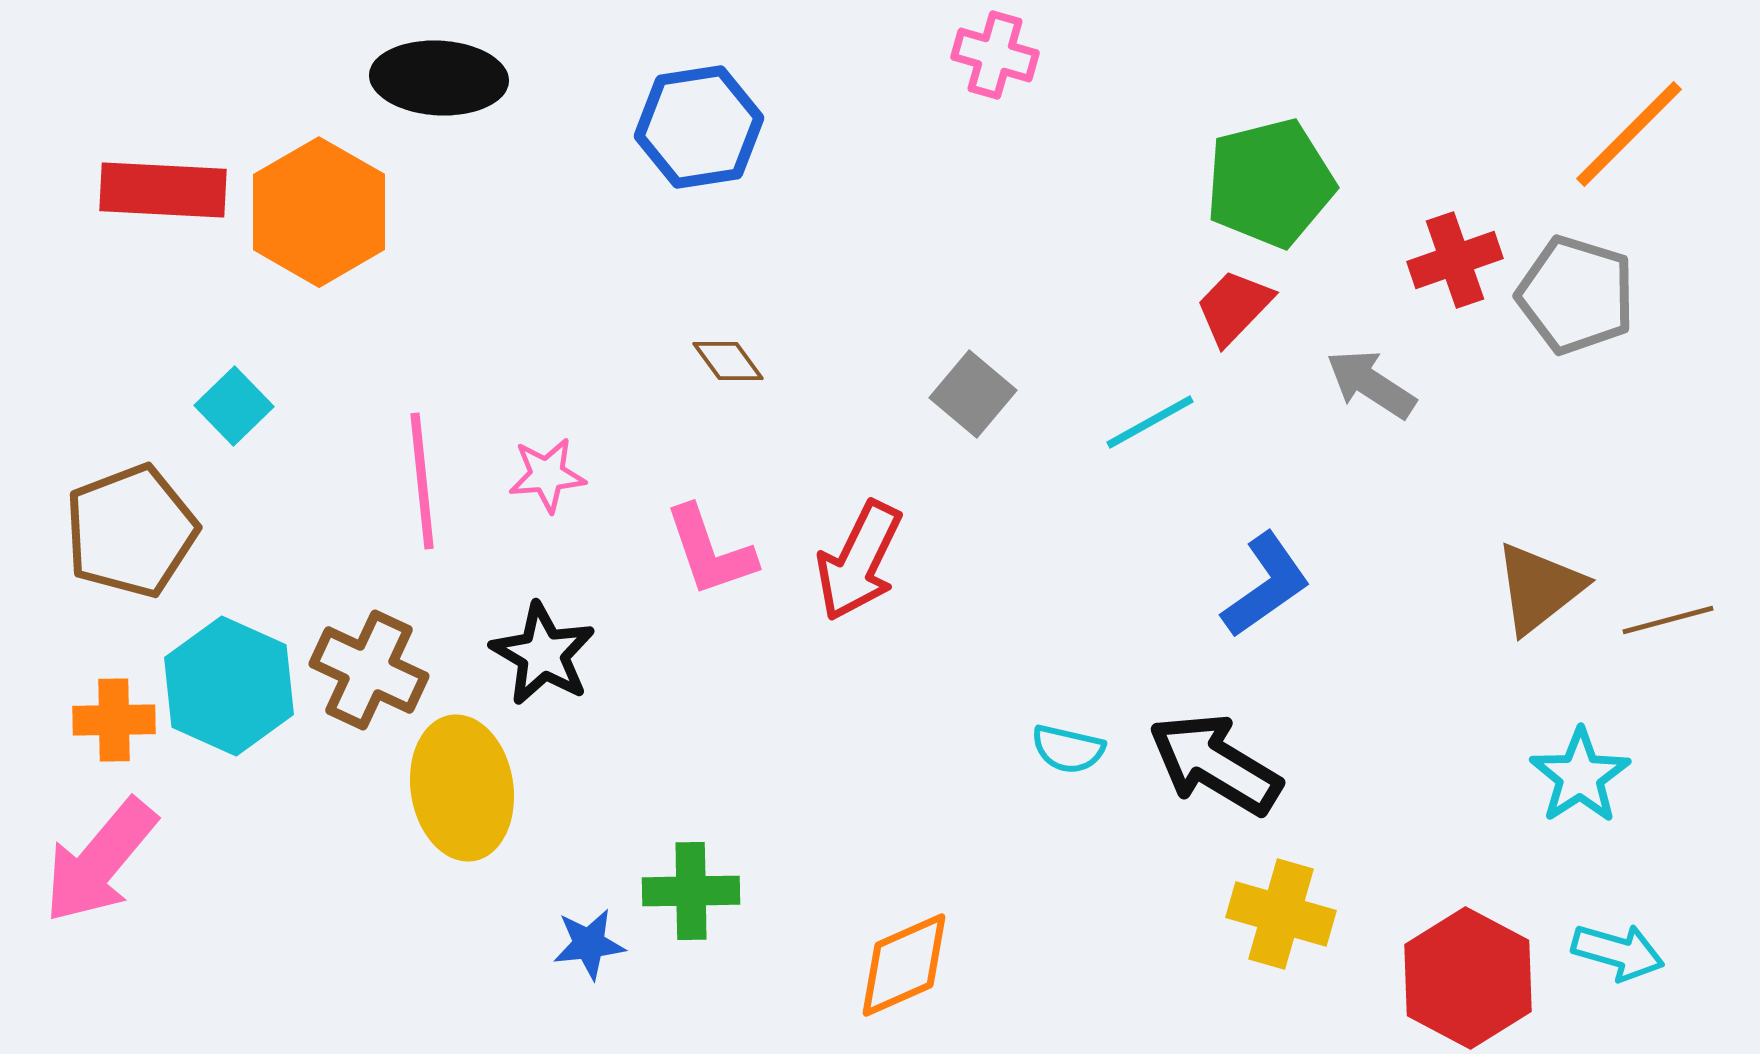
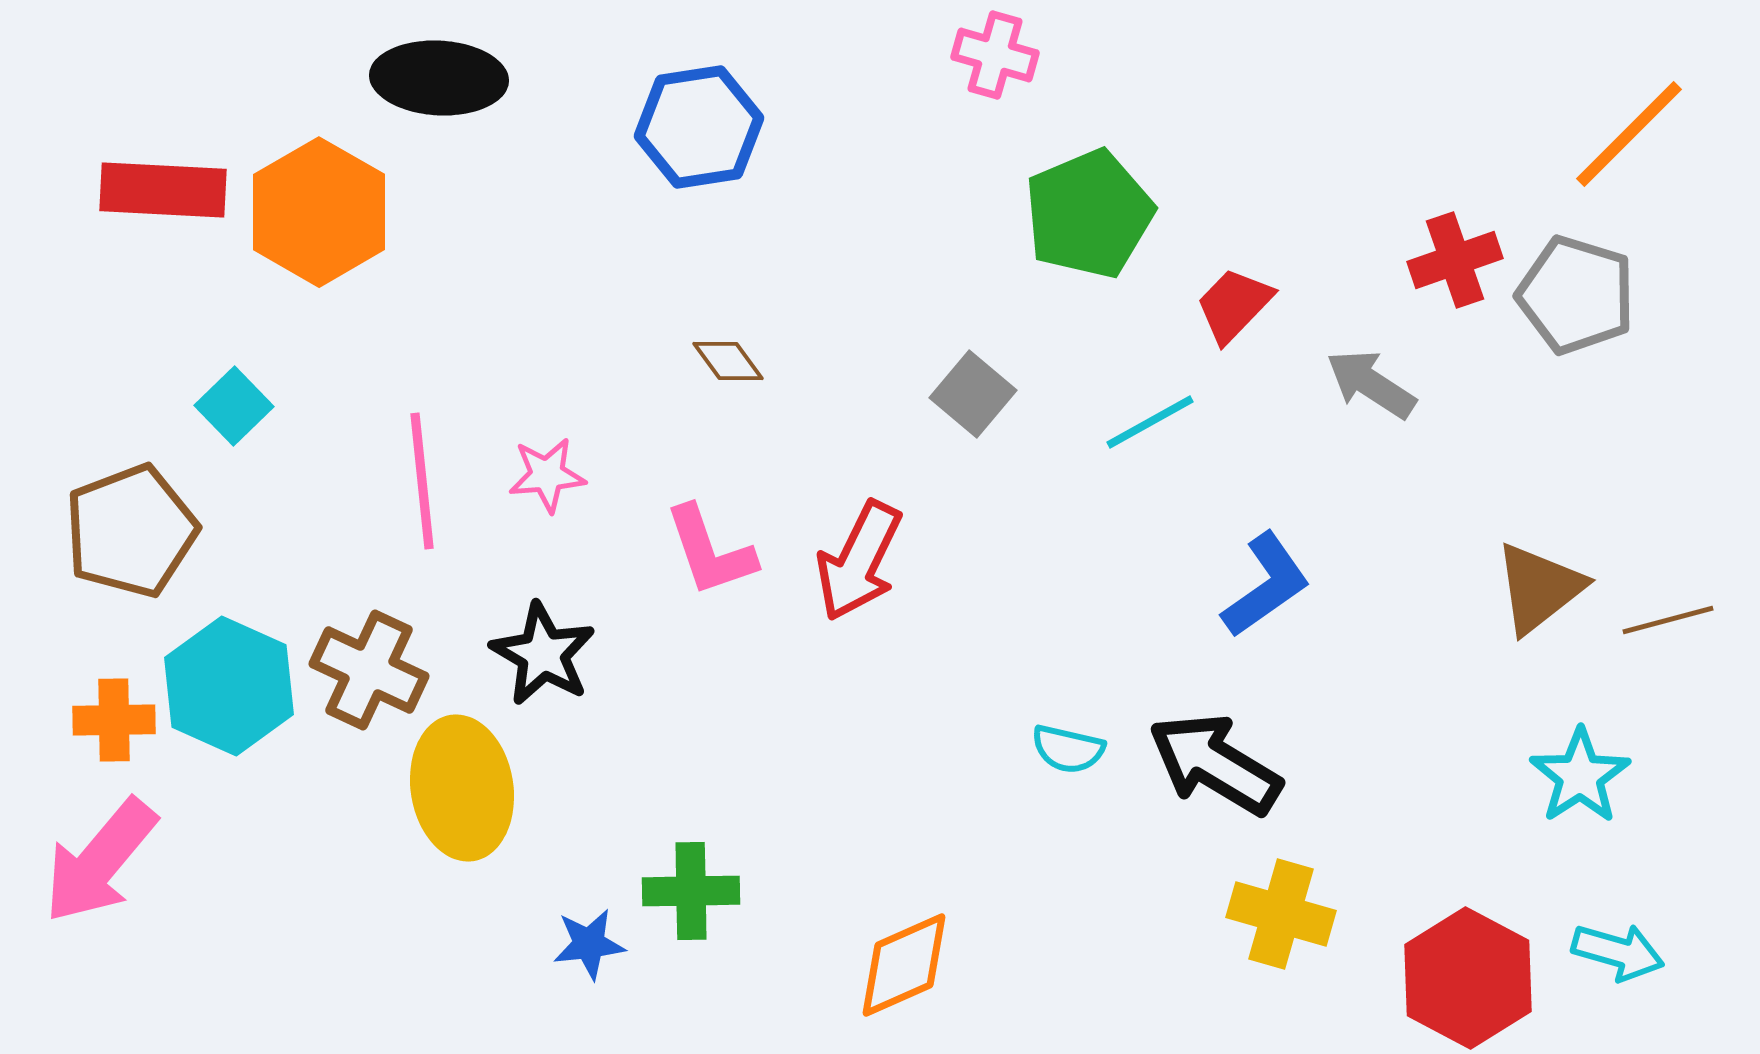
green pentagon: moved 181 px left, 31 px down; rotated 9 degrees counterclockwise
red trapezoid: moved 2 px up
